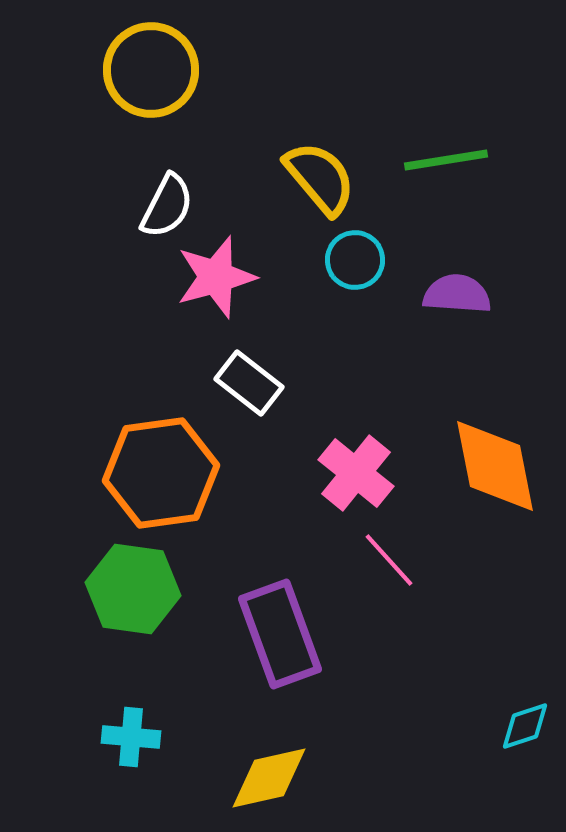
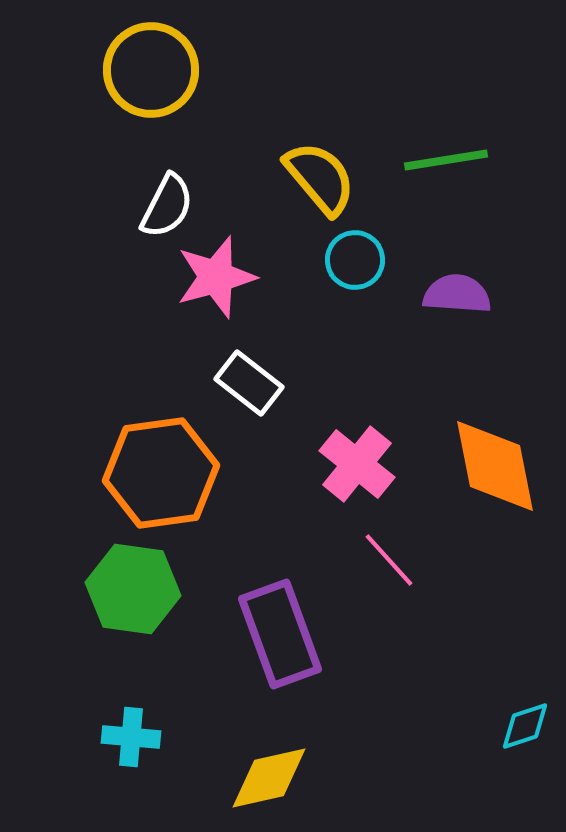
pink cross: moved 1 px right, 9 px up
